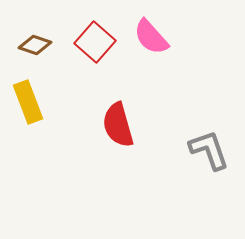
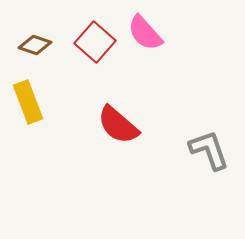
pink semicircle: moved 6 px left, 4 px up
red semicircle: rotated 33 degrees counterclockwise
